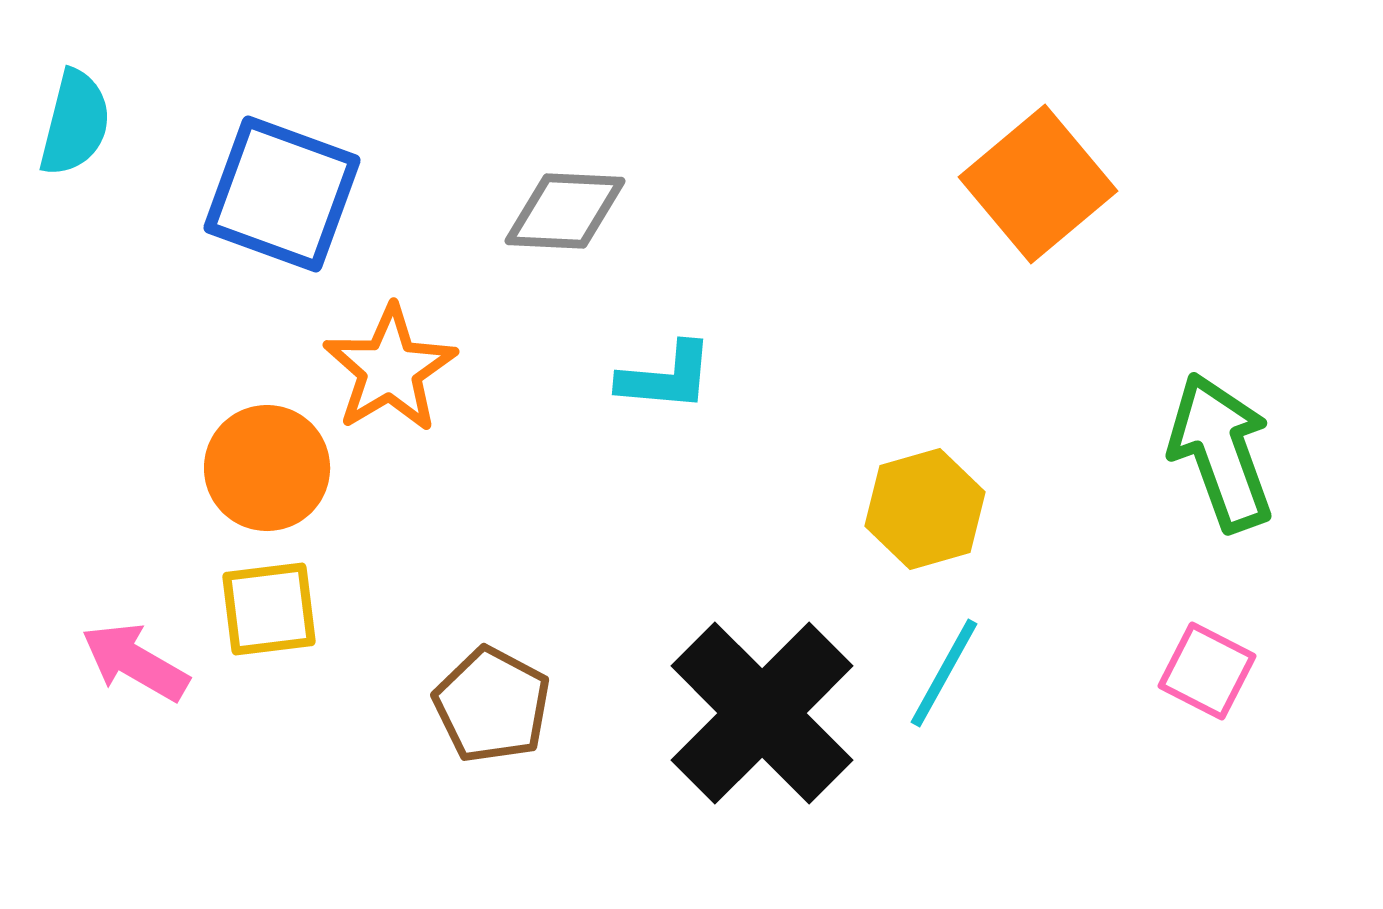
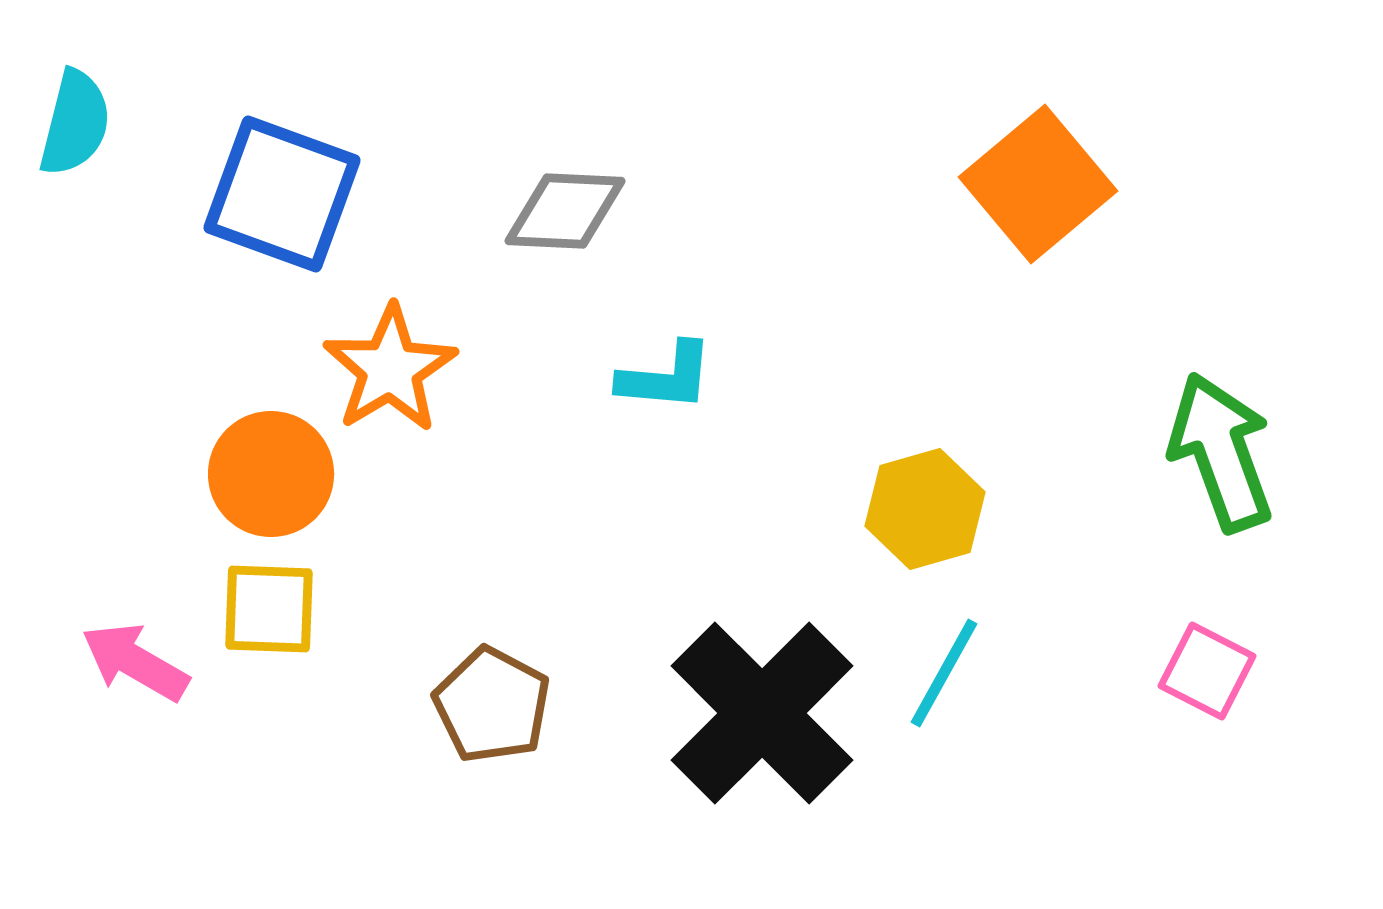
orange circle: moved 4 px right, 6 px down
yellow square: rotated 9 degrees clockwise
